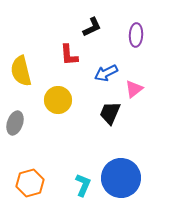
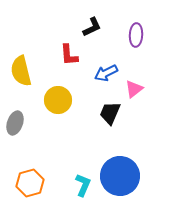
blue circle: moved 1 px left, 2 px up
